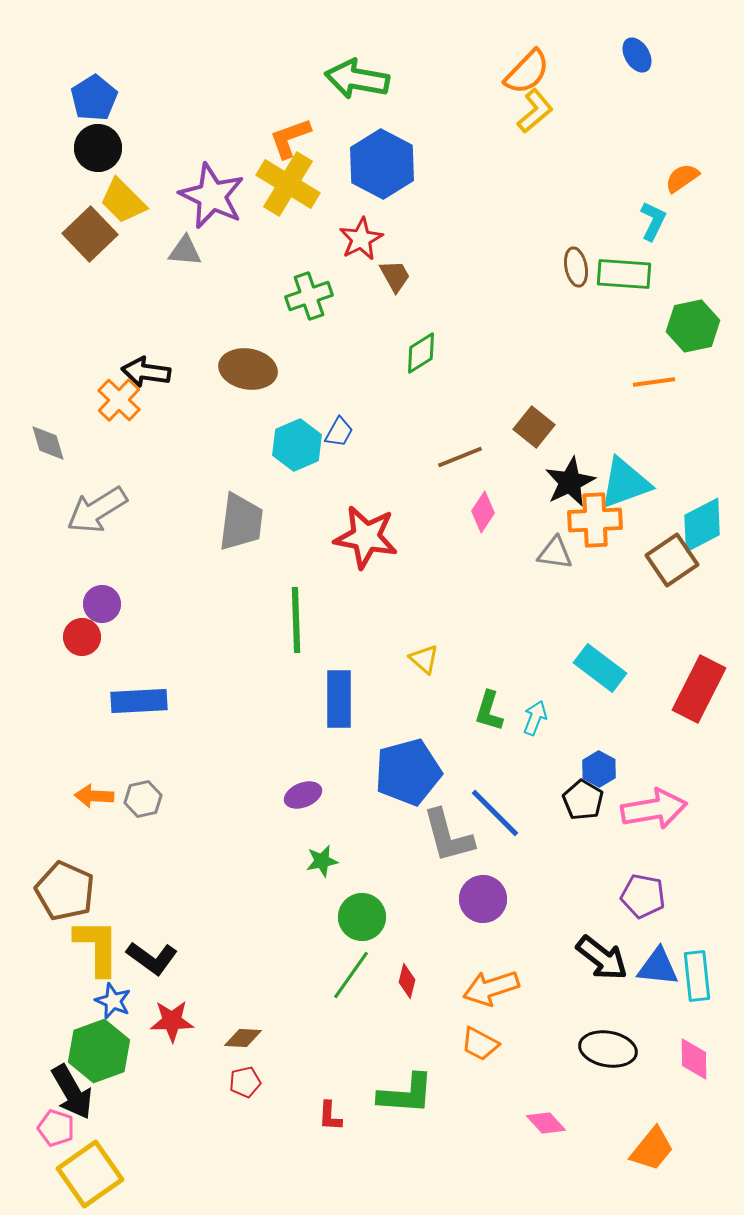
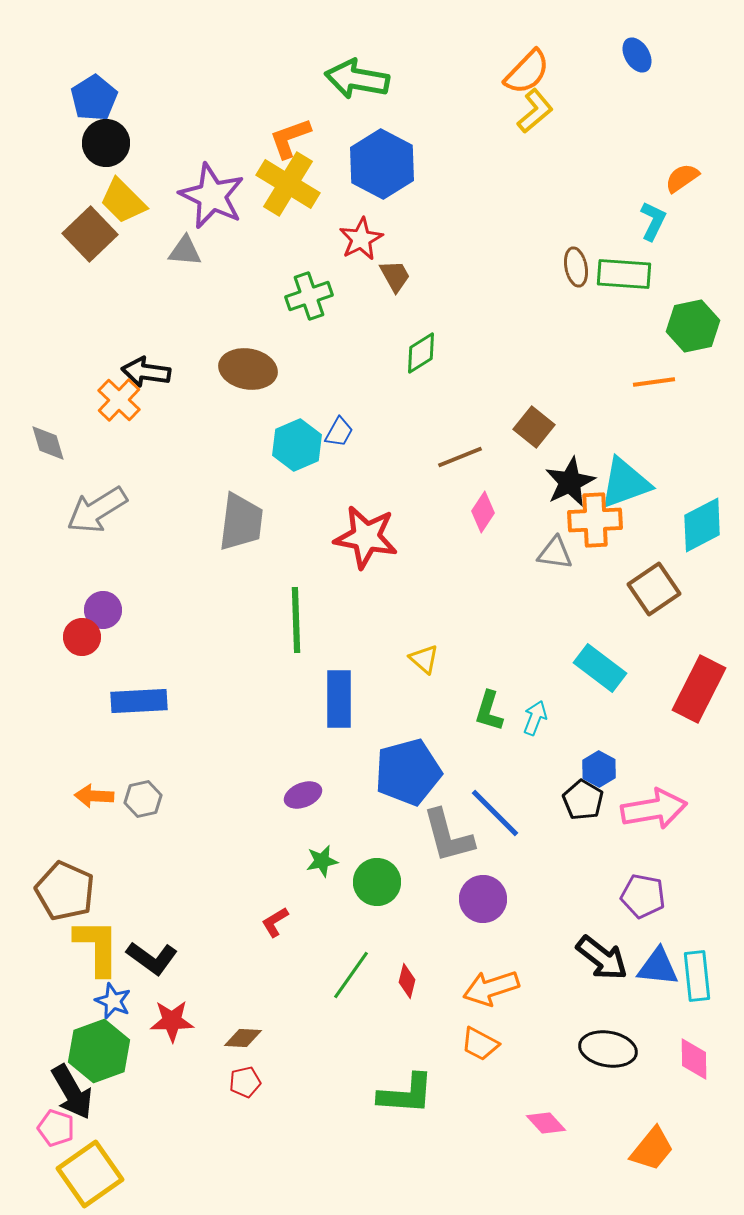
black circle at (98, 148): moved 8 px right, 5 px up
brown square at (672, 560): moved 18 px left, 29 px down
purple circle at (102, 604): moved 1 px right, 6 px down
green circle at (362, 917): moved 15 px right, 35 px up
red L-shape at (330, 1116): moved 55 px left, 194 px up; rotated 56 degrees clockwise
